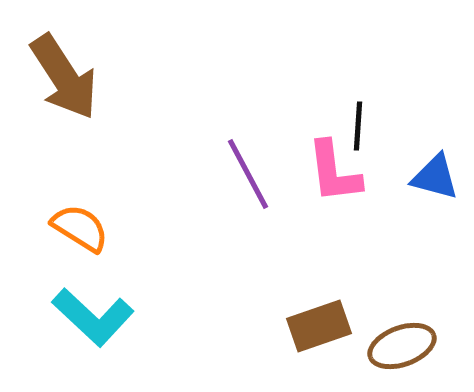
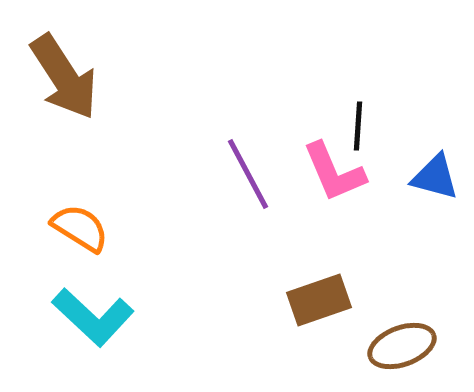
pink L-shape: rotated 16 degrees counterclockwise
brown rectangle: moved 26 px up
